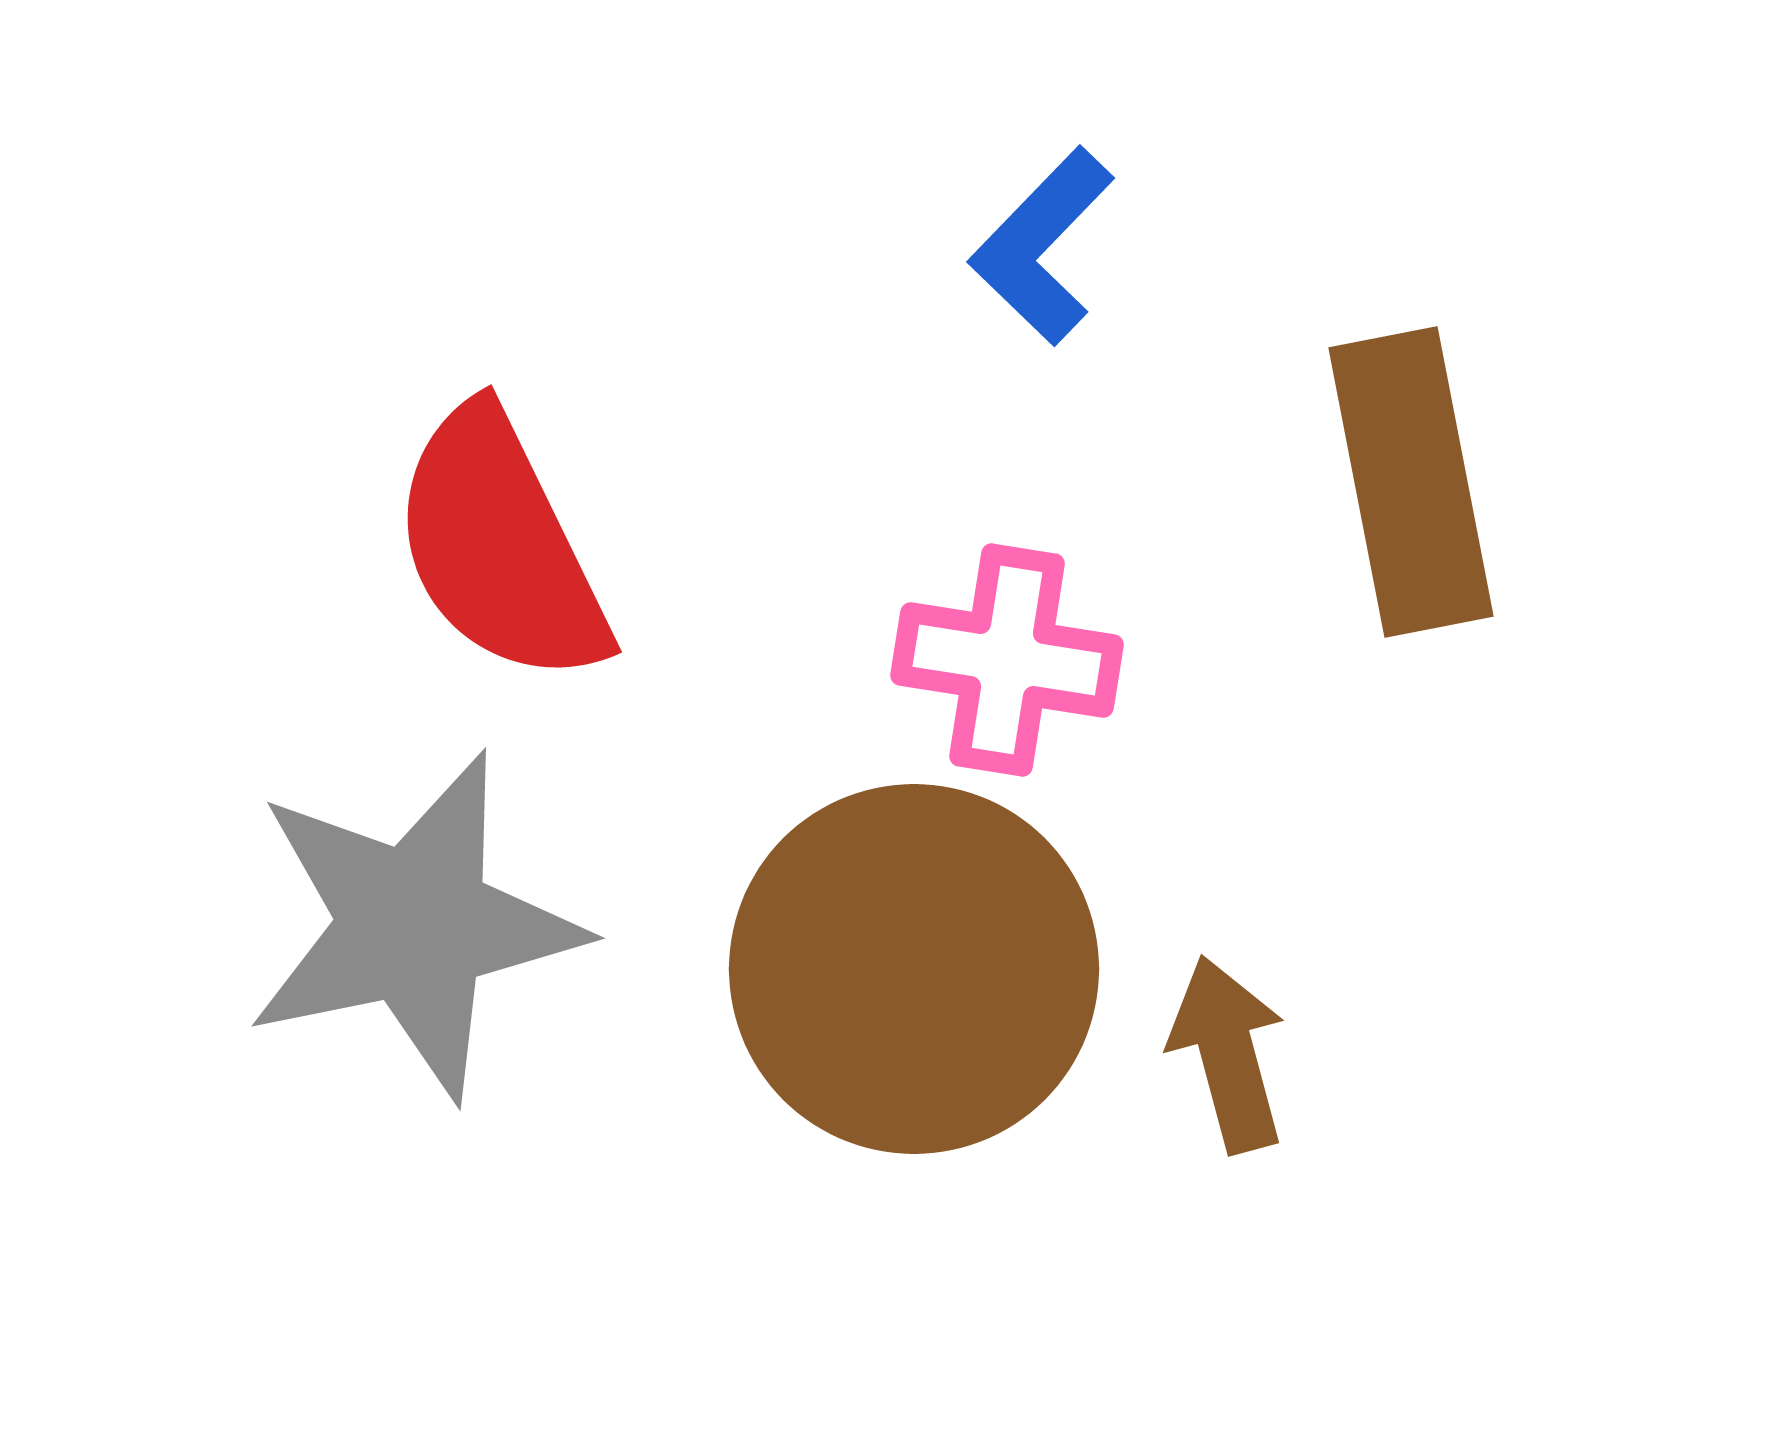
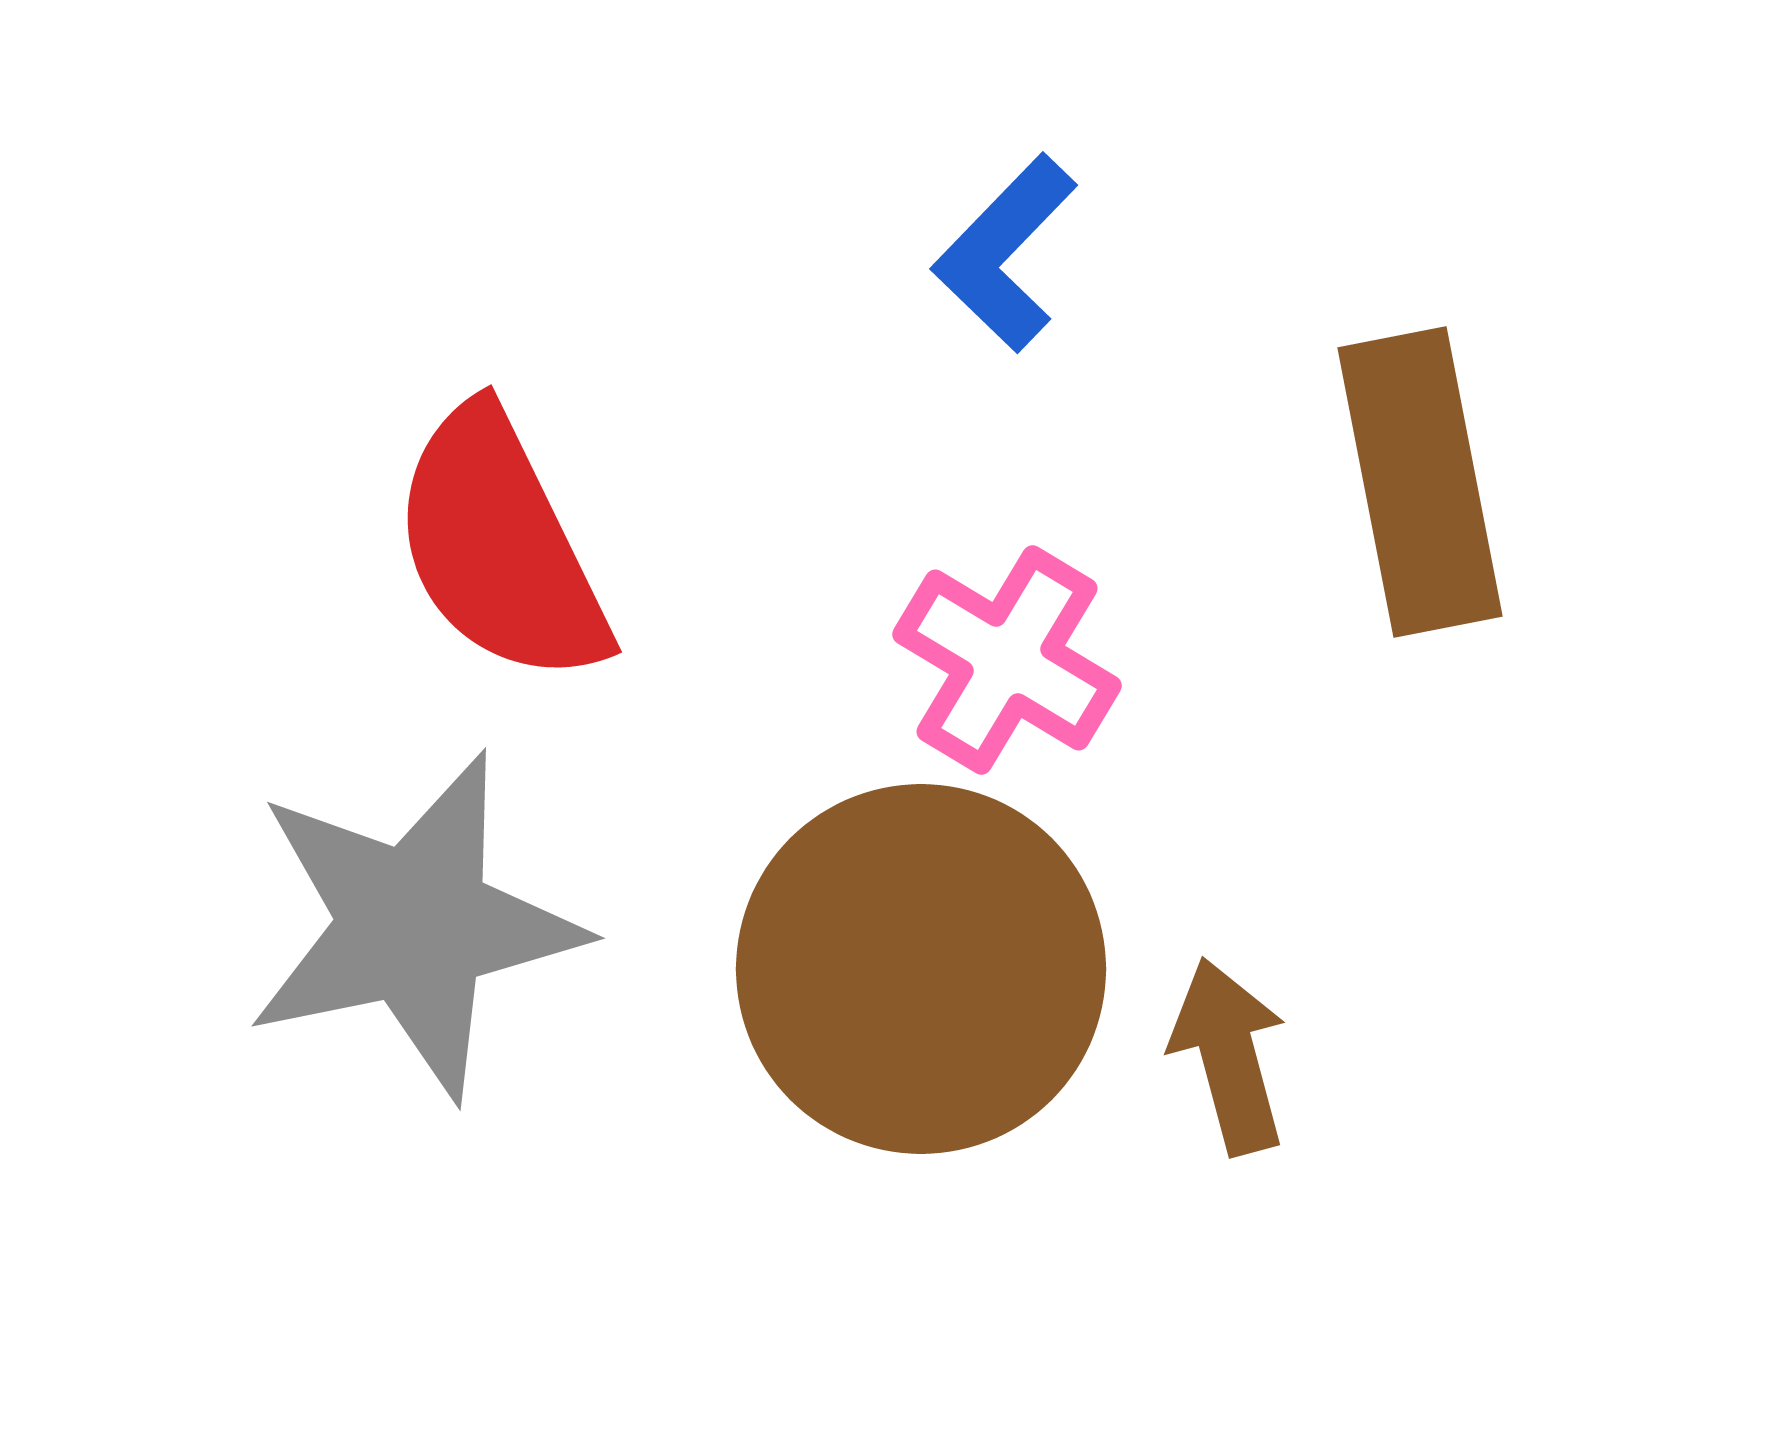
blue L-shape: moved 37 px left, 7 px down
brown rectangle: moved 9 px right
pink cross: rotated 22 degrees clockwise
brown circle: moved 7 px right
brown arrow: moved 1 px right, 2 px down
